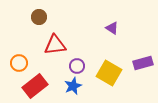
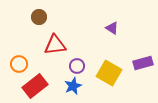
orange circle: moved 1 px down
